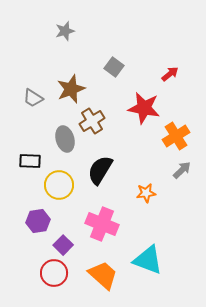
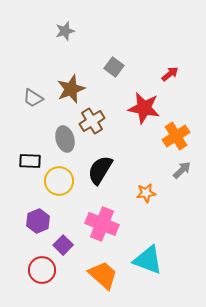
yellow circle: moved 4 px up
purple hexagon: rotated 15 degrees counterclockwise
red circle: moved 12 px left, 3 px up
